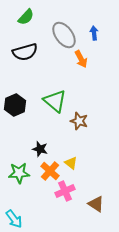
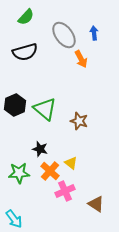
green triangle: moved 10 px left, 8 px down
